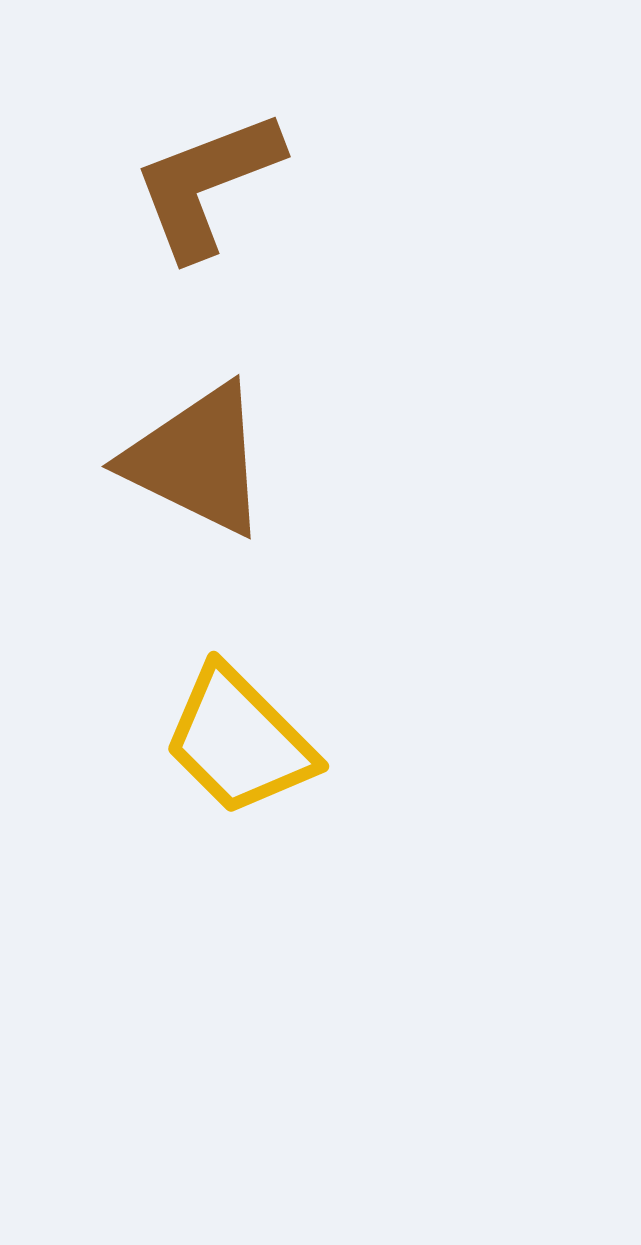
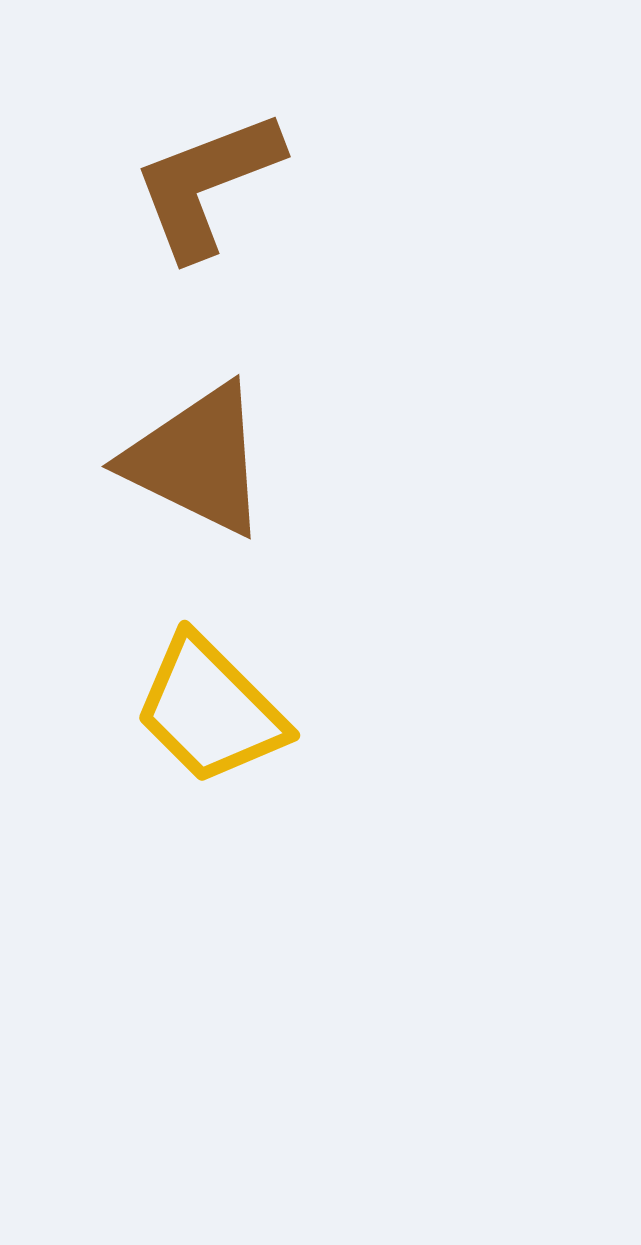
yellow trapezoid: moved 29 px left, 31 px up
